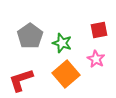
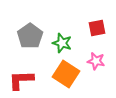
red square: moved 2 px left, 2 px up
pink star: moved 2 px down; rotated 18 degrees counterclockwise
orange square: rotated 16 degrees counterclockwise
red L-shape: rotated 16 degrees clockwise
